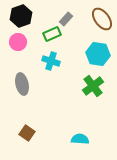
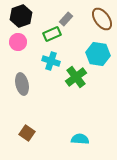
green cross: moved 17 px left, 9 px up
